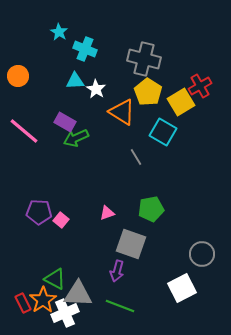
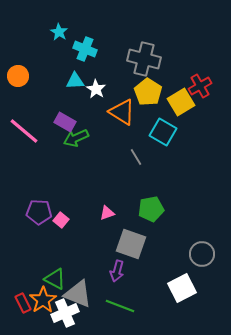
gray triangle: rotated 20 degrees clockwise
